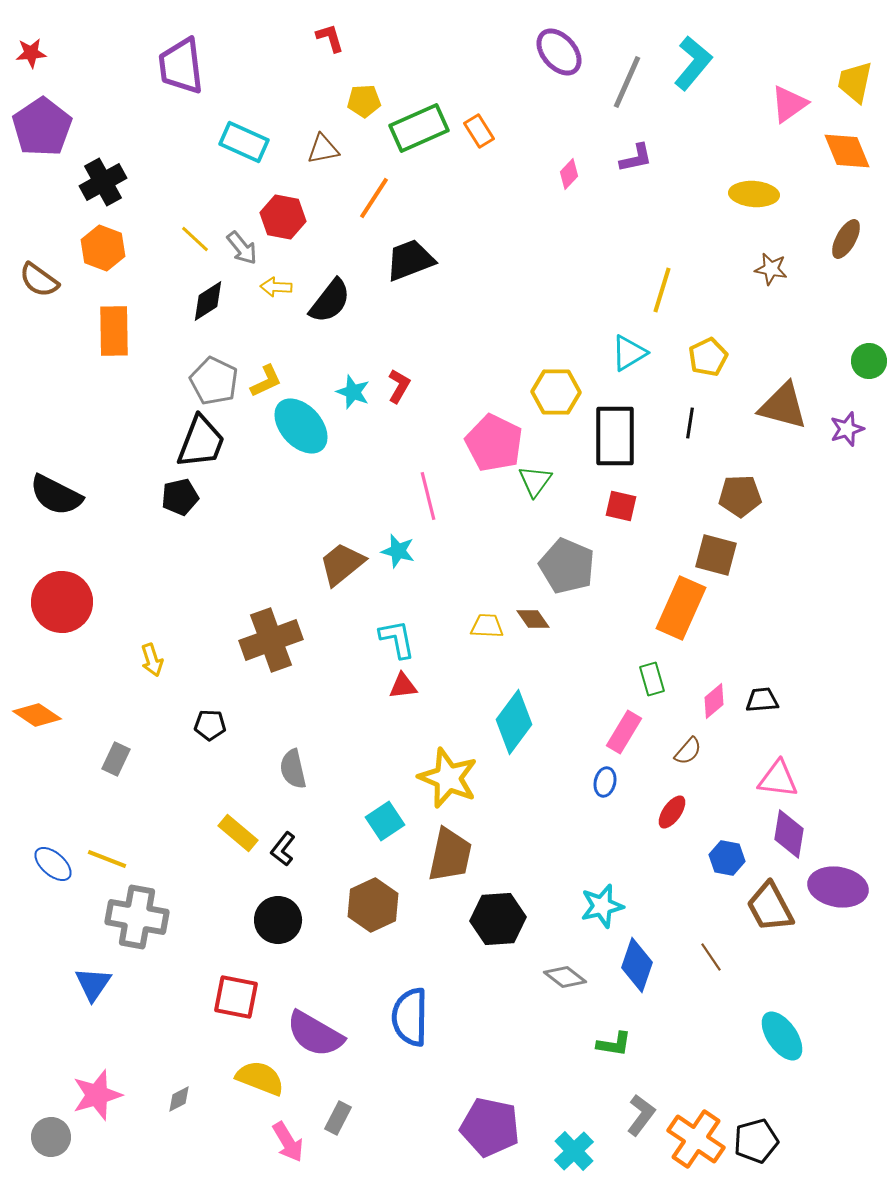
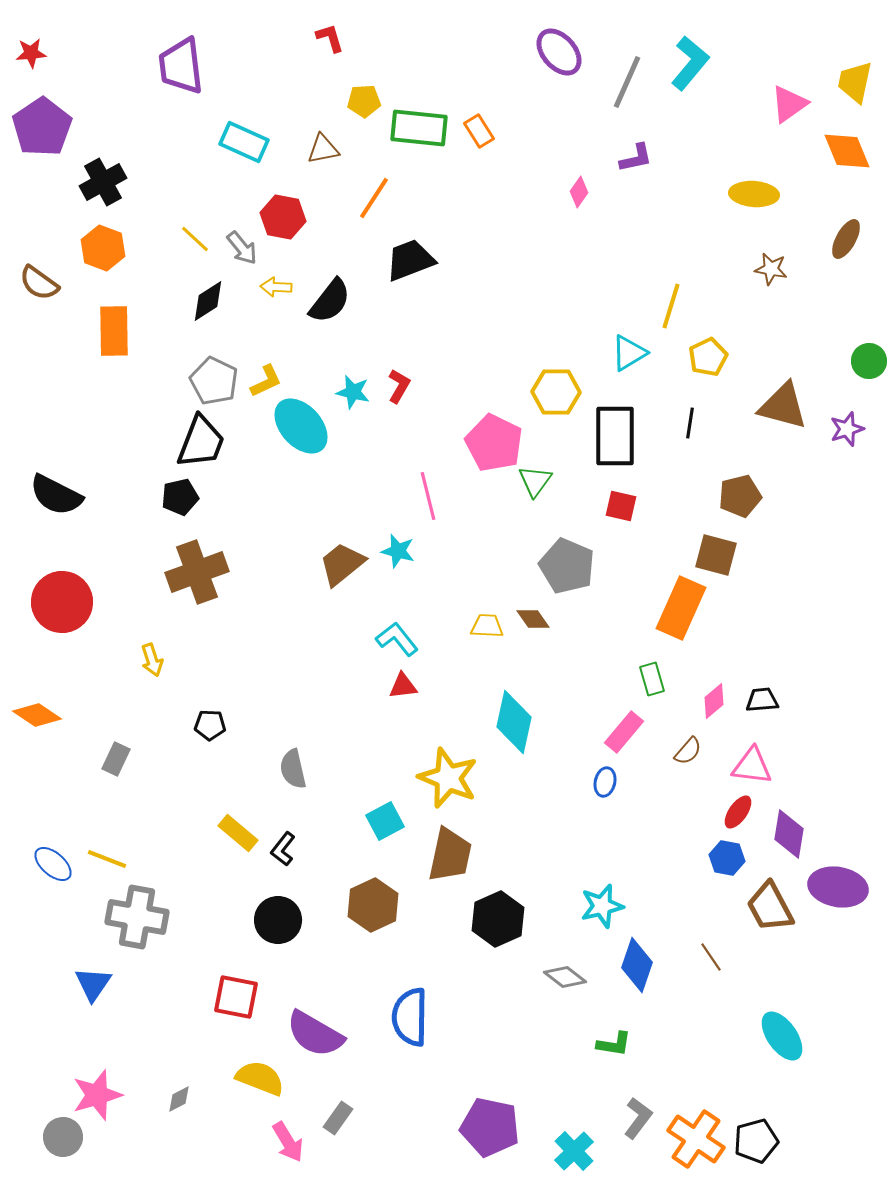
cyan L-shape at (693, 63): moved 3 px left
green rectangle at (419, 128): rotated 30 degrees clockwise
pink diamond at (569, 174): moved 10 px right, 18 px down; rotated 8 degrees counterclockwise
brown semicircle at (39, 280): moved 3 px down
yellow line at (662, 290): moved 9 px right, 16 px down
cyan star at (353, 392): rotated 8 degrees counterclockwise
brown pentagon at (740, 496): rotated 12 degrees counterclockwise
cyan L-shape at (397, 639): rotated 27 degrees counterclockwise
brown cross at (271, 640): moved 74 px left, 68 px up
cyan diamond at (514, 722): rotated 24 degrees counterclockwise
pink rectangle at (624, 732): rotated 9 degrees clockwise
pink triangle at (778, 779): moved 26 px left, 13 px up
red ellipse at (672, 812): moved 66 px right
cyan square at (385, 821): rotated 6 degrees clockwise
black hexagon at (498, 919): rotated 20 degrees counterclockwise
gray L-shape at (641, 1115): moved 3 px left, 3 px down
gray rectangle at (338, 1118): rotated 8 degrees clockwise
gray circle at (51, 1137): moved 12 px right
